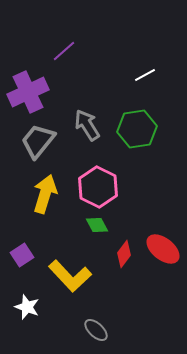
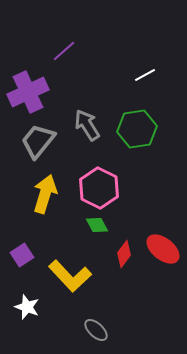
pink hexagon: moved 1 px right, 1 px down
